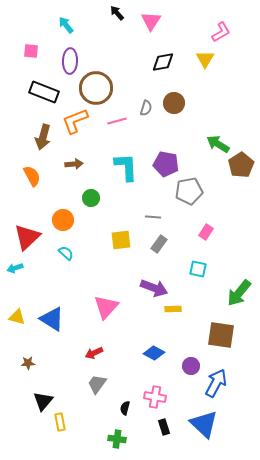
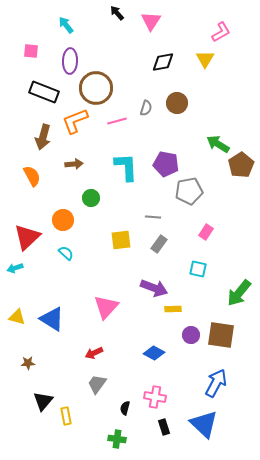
brown circle at (174, 103): moved 3 px right
purple circle at (191, 366): moved 31 px up
yellow rectangle at (60, 422): moved 6 px right, 6 px up
